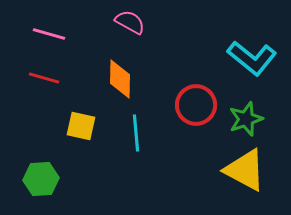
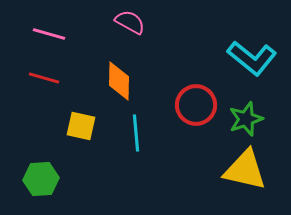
orange diamond: moved 1 px left, 2 px down
yellow triangle: rotated 15 degrees counterclockwise
